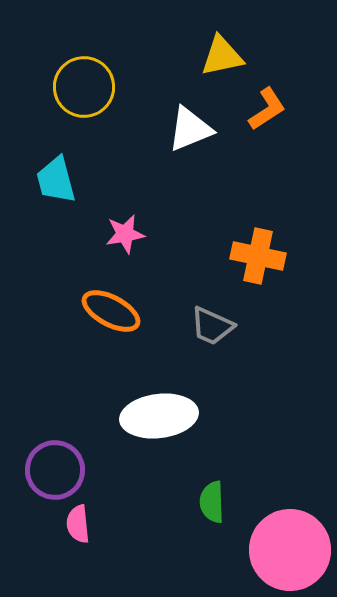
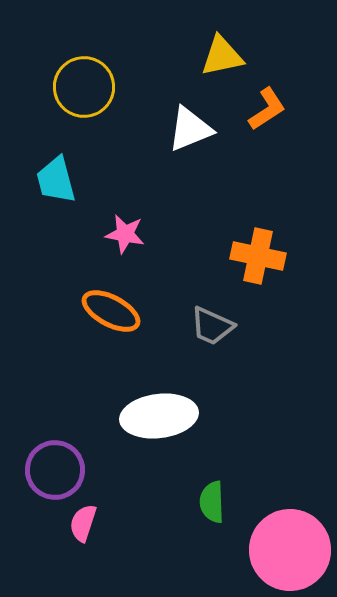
pink star: rotated 21 degrees clockwise
pink semicircle: moved 5 px right, 1 px up; rotated 24 degrees clockwise
